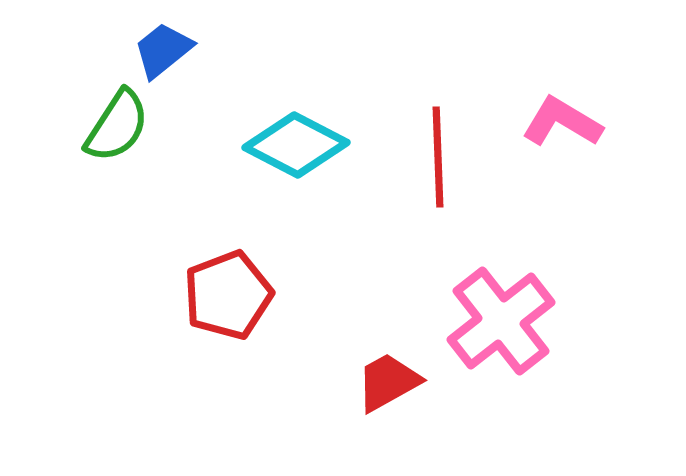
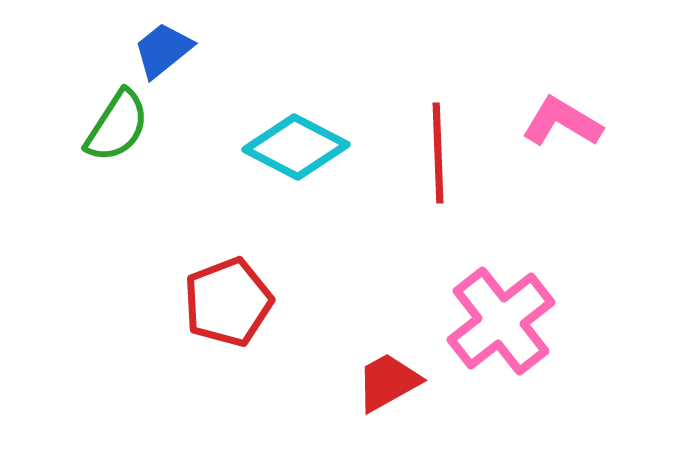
cyan diamond: moved 2 px down
red line: moved 4 px up
red pentagon: moved 7 px down
